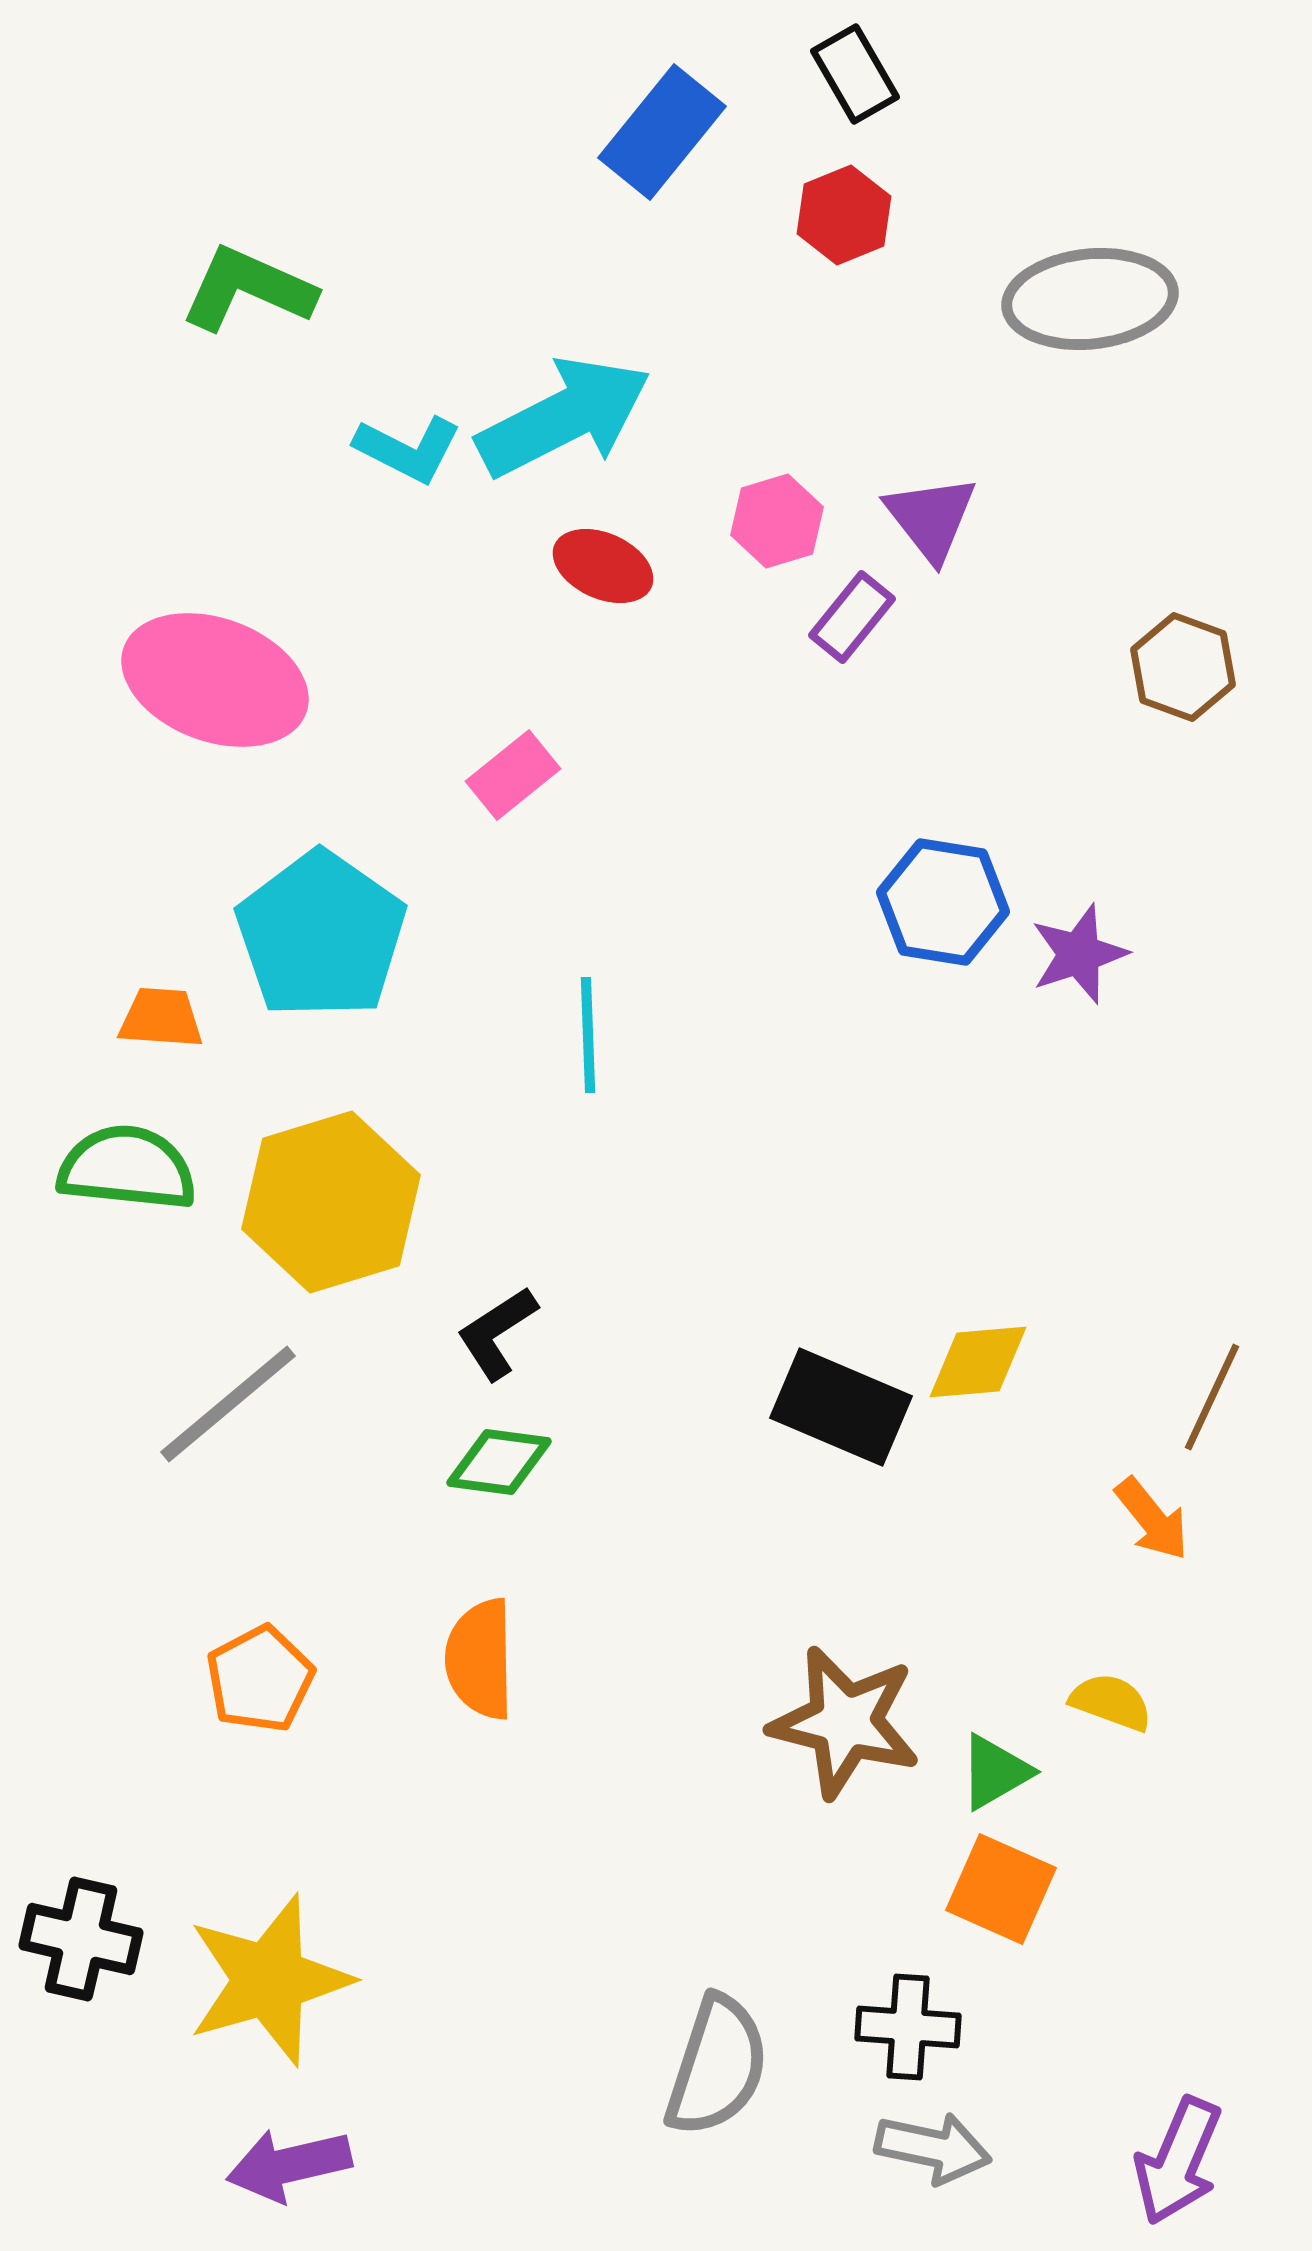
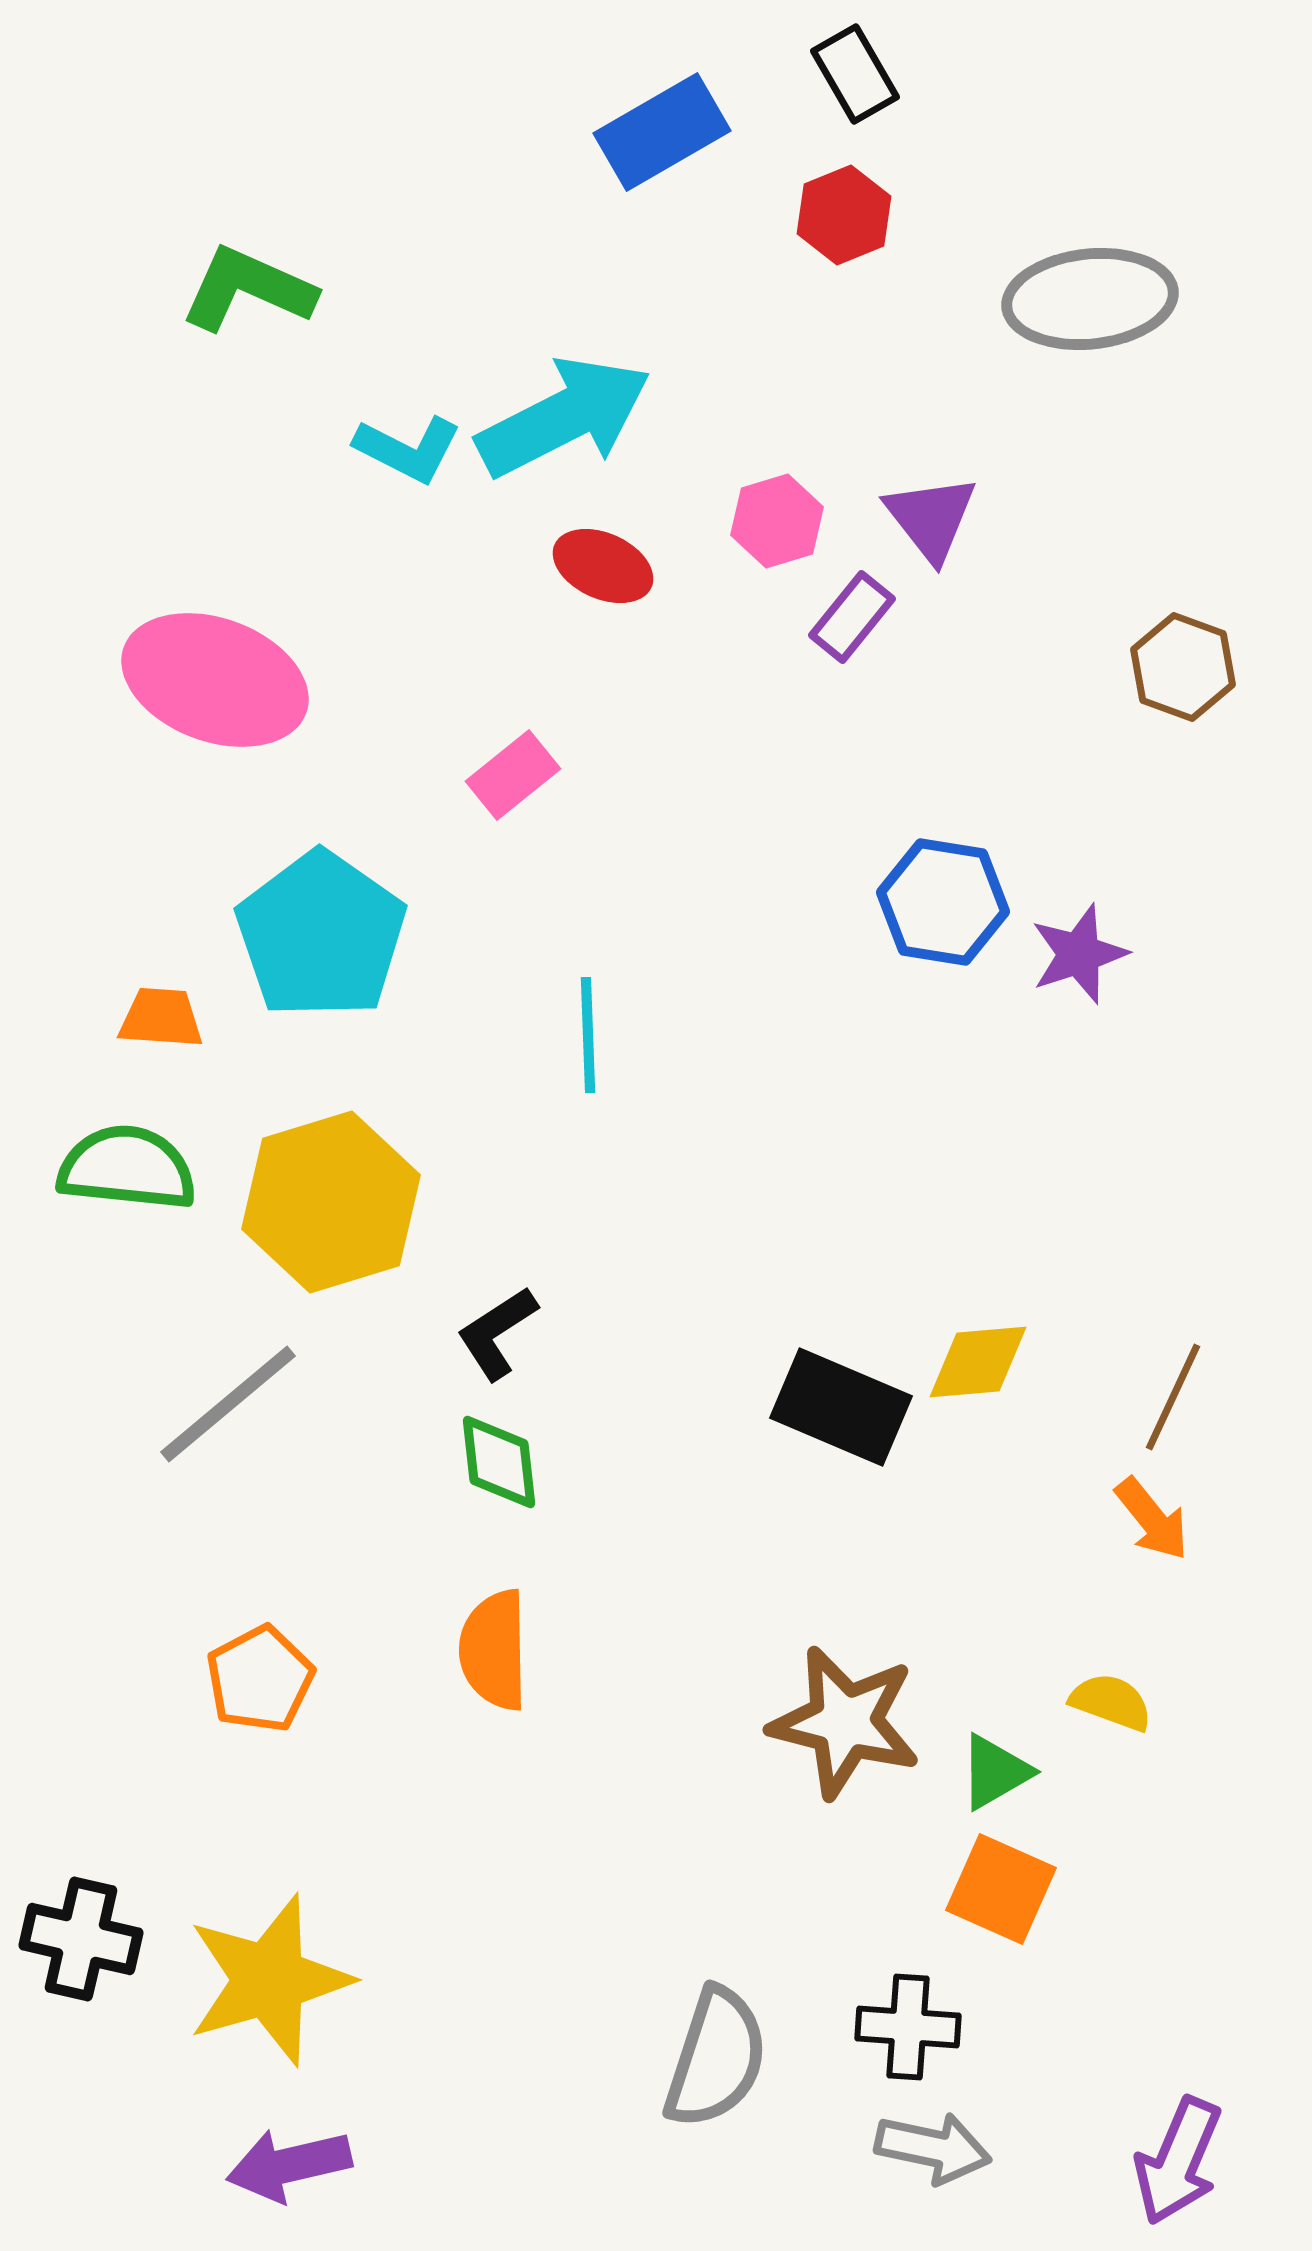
blue rectangle at (662, 132): rotated 21 degrees clockwise
brown line at (1212, 1397): moved 39 px left
green diamond at (499, 1462): rotated 76 degrees clockwise
orange semicircle at (480, 1659): moved 14 px right, 9 px up
gray semicircle at (717, 2066): moved 1 px left, 8 px up
